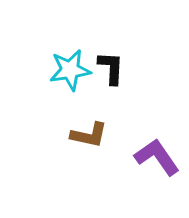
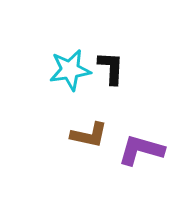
purple L-shape: moved 16 px left, 7 px up; rotated 39 degrees counterclockwise
